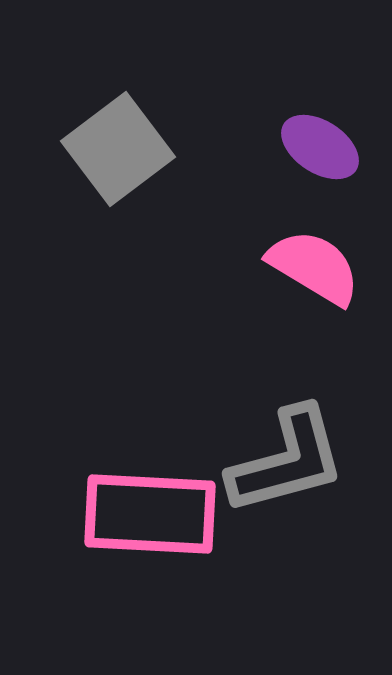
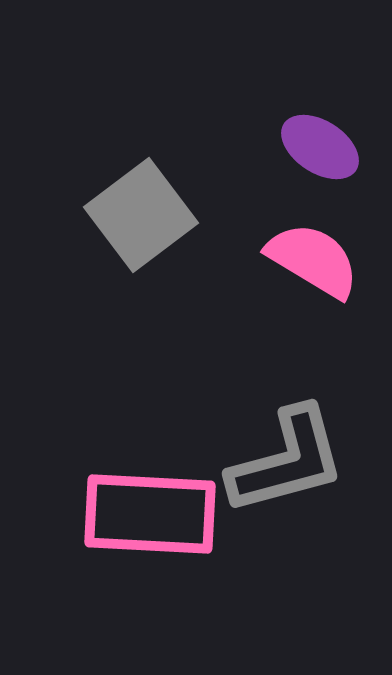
gray square: moved 23 px right, 66 px down
pink semicircle: moved 1 px left, 7 px up
